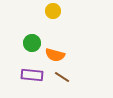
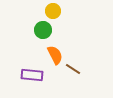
green circle: moved 11 px right, 13 px up
orange semicircle: rotated 132 degrees counterclockwise
brown line: moved 11 px right, 8 px up
